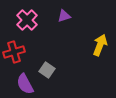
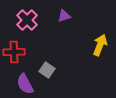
red cross: rotated 15 degrees clockwise
